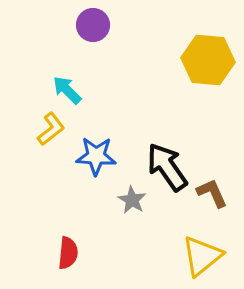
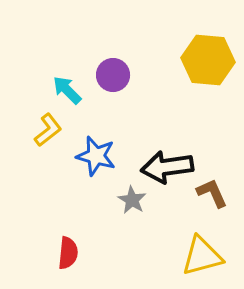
purple circle: moved 20 px right, 50 px down
yellow L-shape: moved 3 px left, 1 px down
blue star: rotated 12 degrees clockwise
black arrow: rotated 63 degrees counterclockwise
yellow triangle: rotated 24 degrees clockwise
